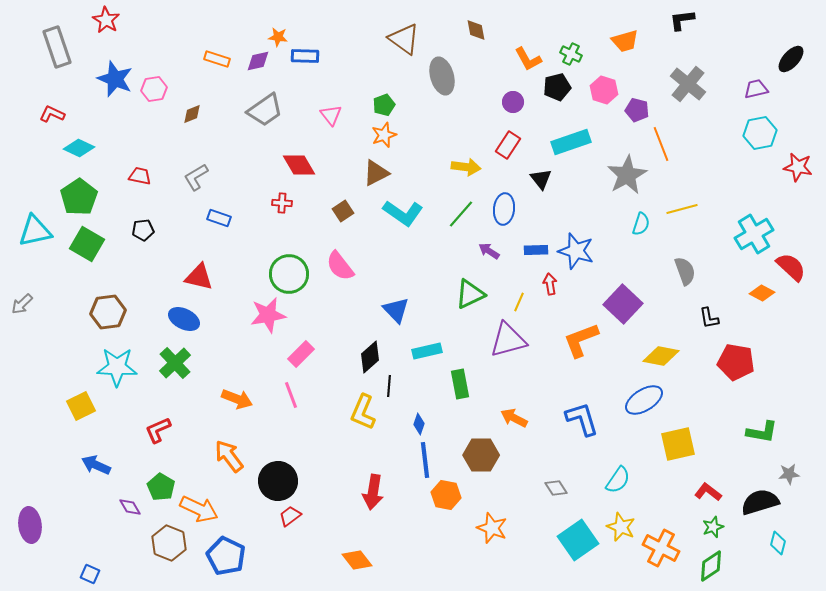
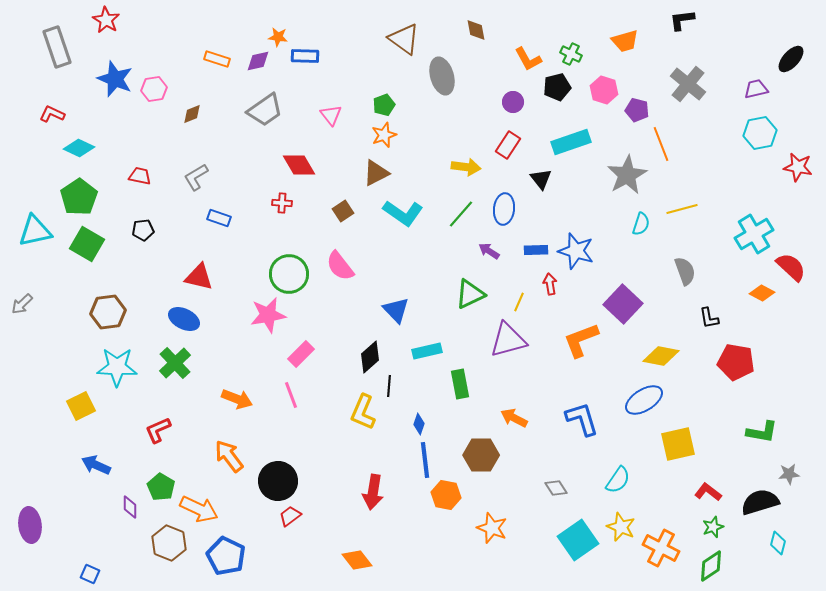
purple diamond at (130, 507): rotated 30 degrees clockwise
